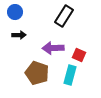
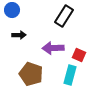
blue circle: moved 3 px left, 2 px up
brown pentagon: moved 6 px left, 1 px down
